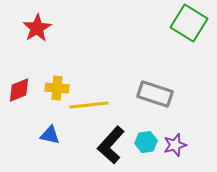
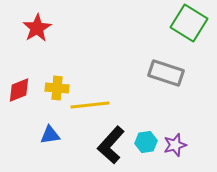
gray rectangle: moved 11 px right, 21 px up
yellow line: moved 1 px right
blue triangle: rotated 20 degrees counterclockwise
